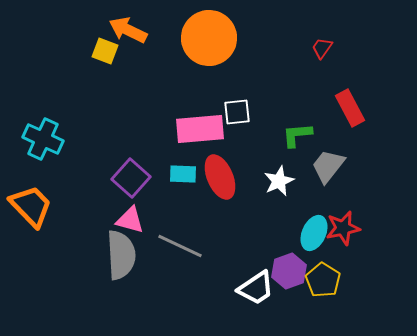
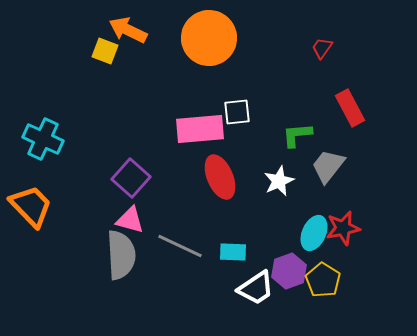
cyan rectangle: moved 50 px right, 78 px down
